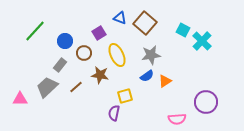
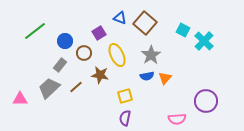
green line: rotated 10 degrees clockwise
cyan cross: moved 2 px right
gray star: rotated 24 degrees counterclockwise
blue semicircle: rotated 24 degrees clockwise
orange triangle: moved 3 px up; rotated 16 degrees counterclockwise
gray trapezoid: moved 2 px right, 1 px down
purple circle: moved 1 px up
purple semicircle: moved 11 px right, 5 px down
